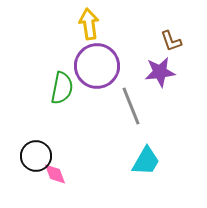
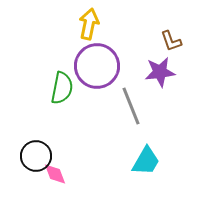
yellow arrow: rotated 20 degrees clockwise
